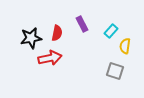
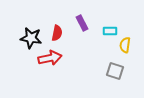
purple rectangle: moved 1 px up
cyan rectangle: moved 1 px left; rotated 48 degrees clockwise
black star: rotated 20 degrees clockwise
yellow semicircle: moved 1 px up
